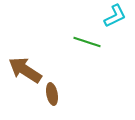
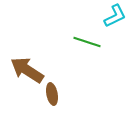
brown arrow: moved 2 px right
